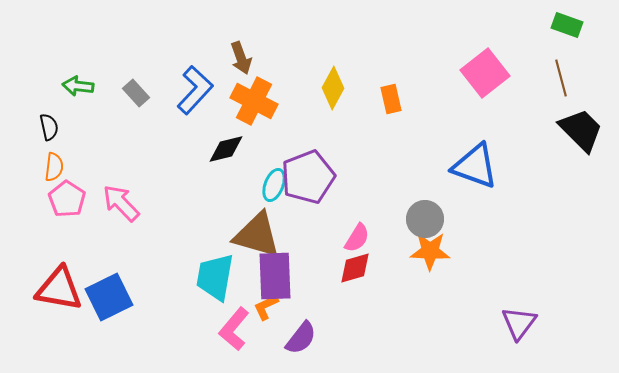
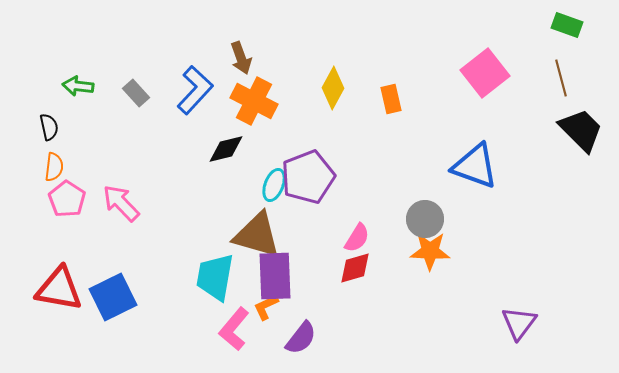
blue square: moved 4 px right
